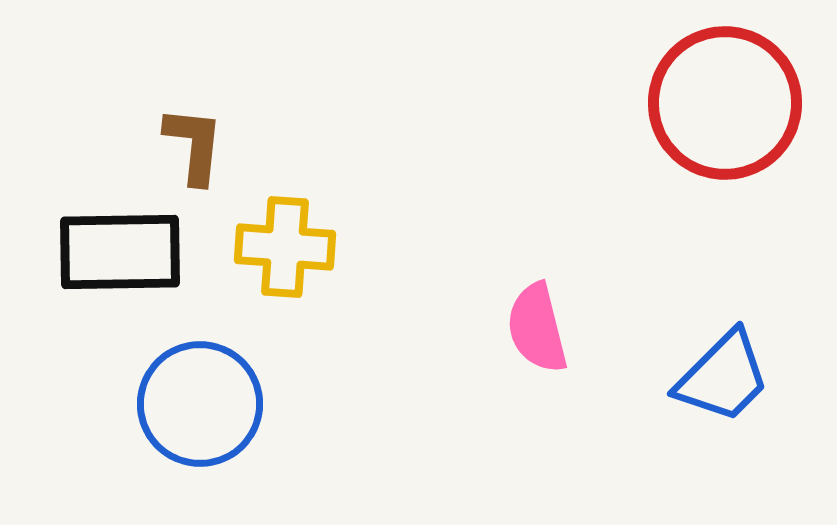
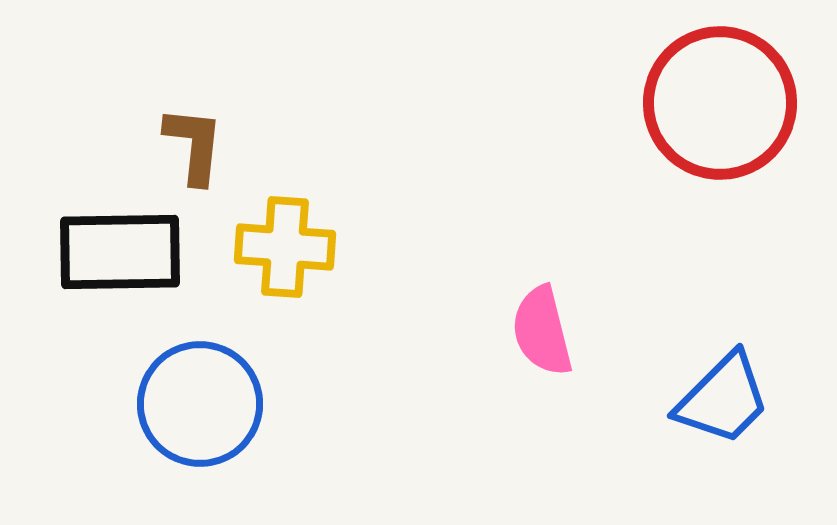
red circle: moved 5 px left
pink semicircle: moved 5 px right, 3 px down
blue trapezoid: moved 22 px down
